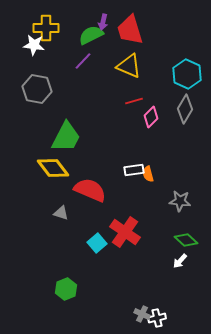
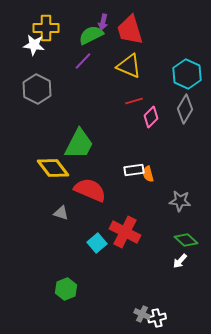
gray hexagon: rotated 16 degrees clockwise
green trapezoid: moved 13 px right, 7 px down
red cross: rotated 8 degrees counterclockwise
